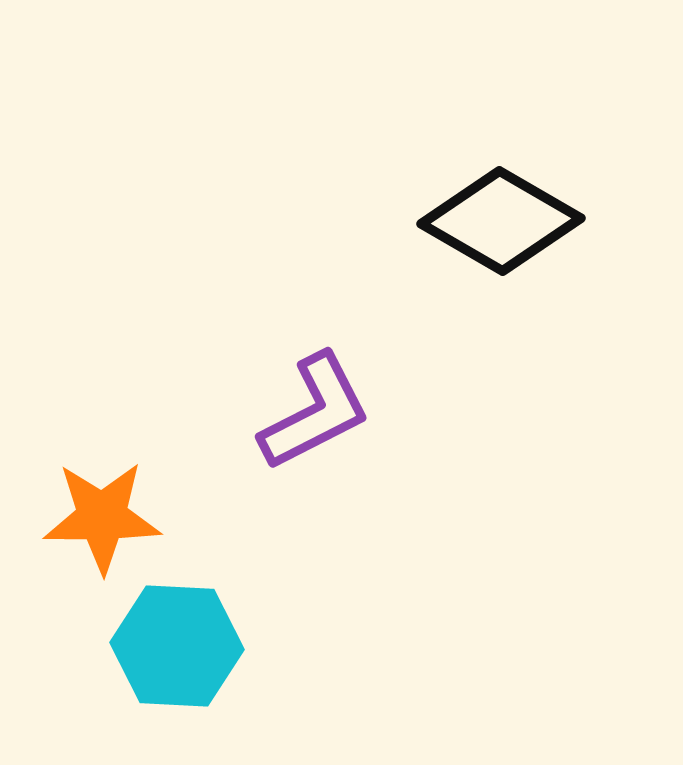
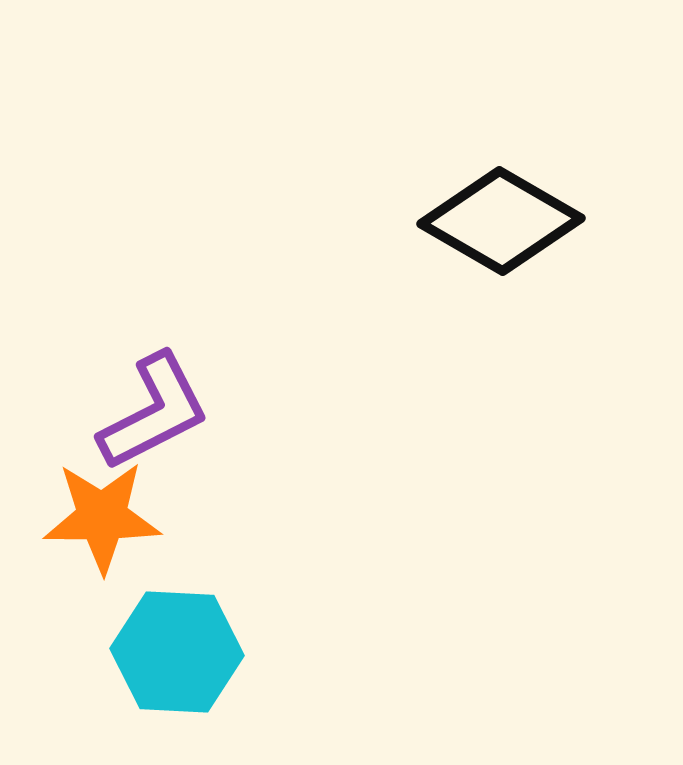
purple L-shape: moved 161 px left
cyan hexagon: moved 6 px down
